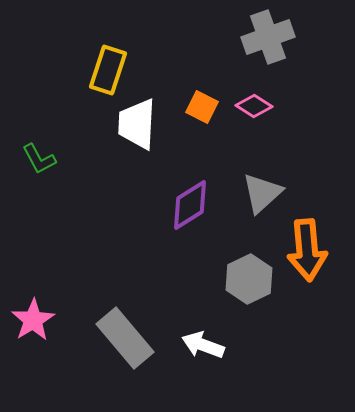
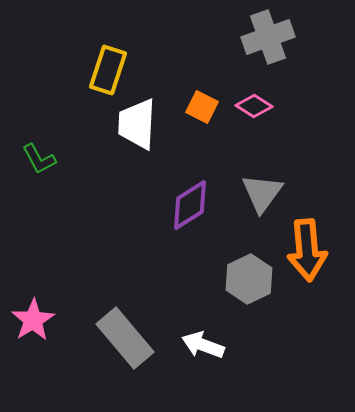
gray triangle: rotated 12 degrees counterclockwise
